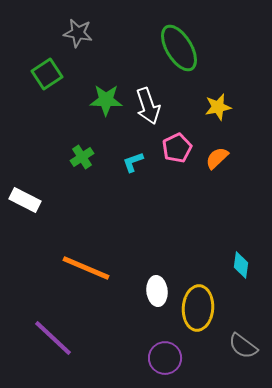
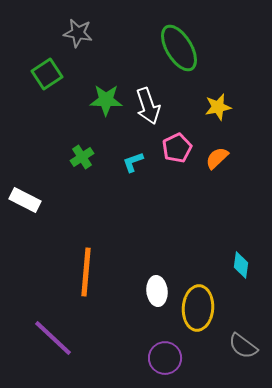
orange line: moved 4 px down; rotated 72 degrees clockwise
